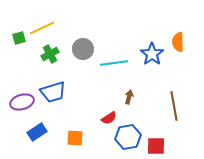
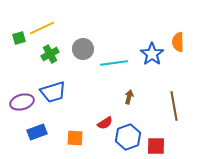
red semicircle: moved 4 px left, 5 px down
blue rectangle: rotated 12 degrees clockwise
blue hexagon: rotated 10 degrees counterclockwise
